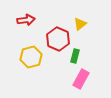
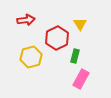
yellow triangle: rotated 24 degrees counterclockwise
red hexagon: moved 1 px left, 1 px up; rotated 10 degrees clockwise
